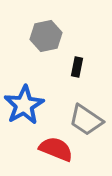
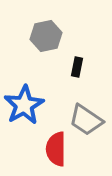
red semicircle: rotated 112 degrees counterclockwise
